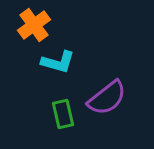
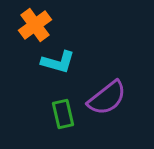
orange cross: moved 1 px right
